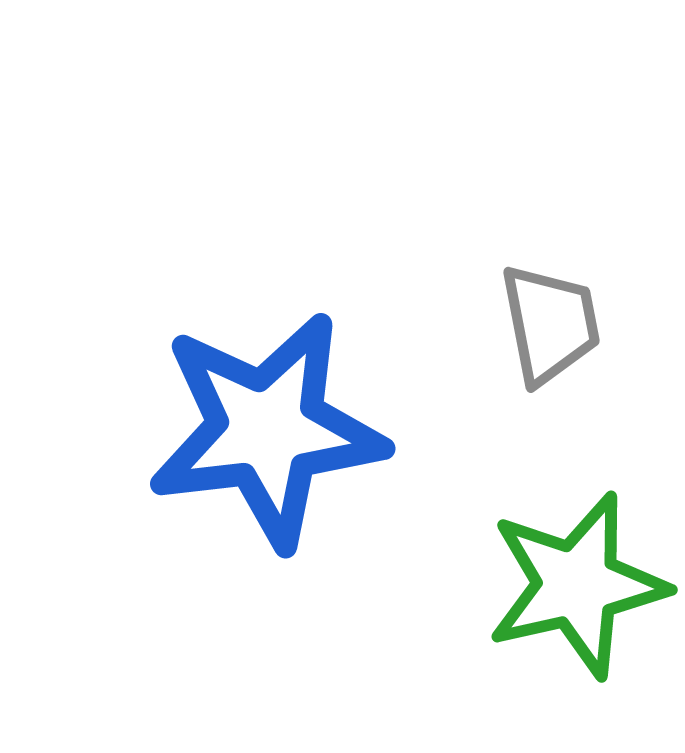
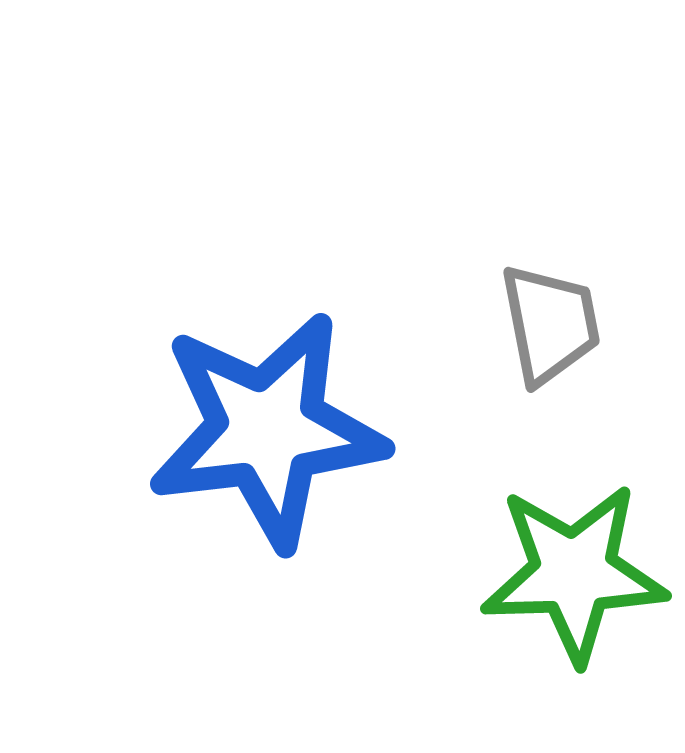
green star: moved 3 px left, 12 px up; rotated 11 degrees clockwise
